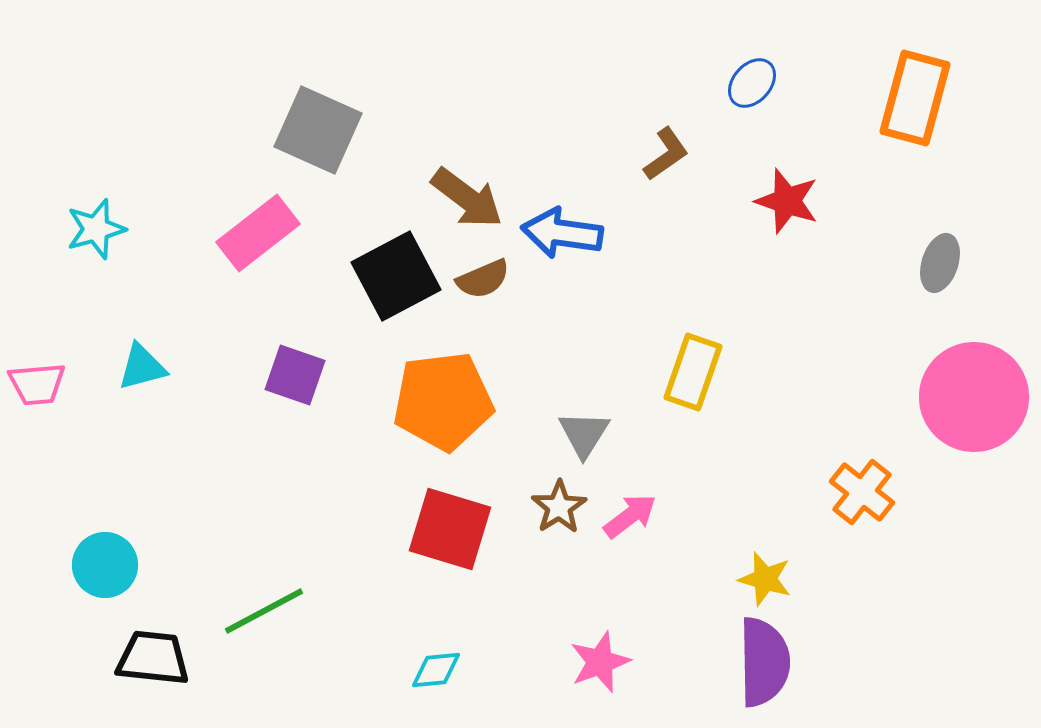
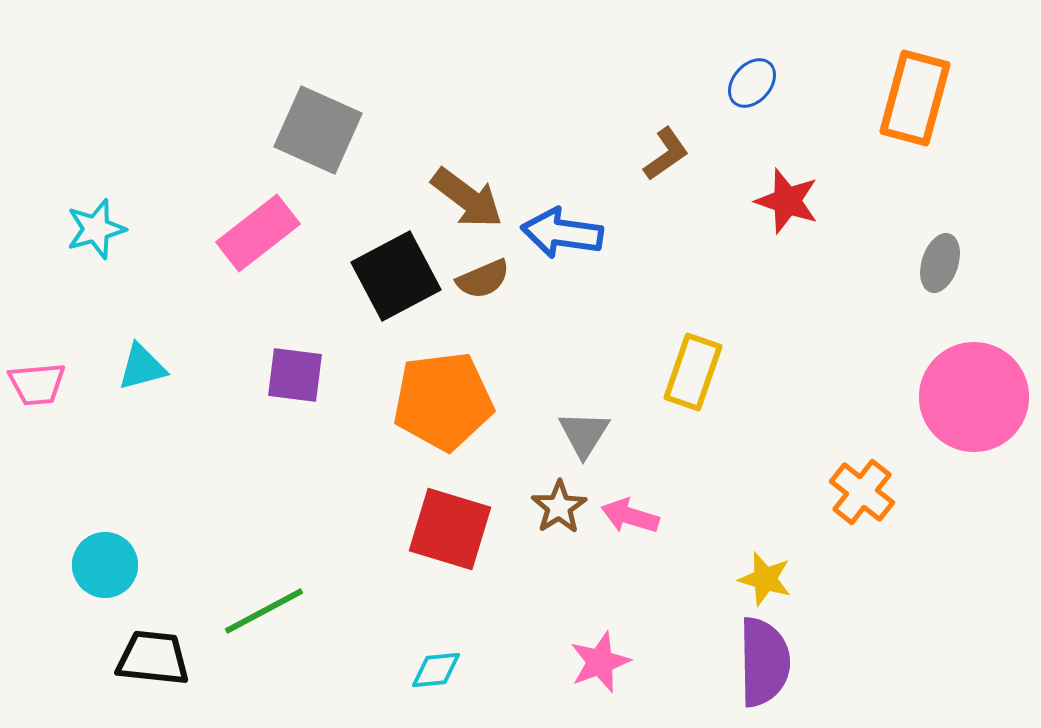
purple square: rotated 12 degrees counterclockwise
pink arrow: rotated 126 degrees counterclockwise
